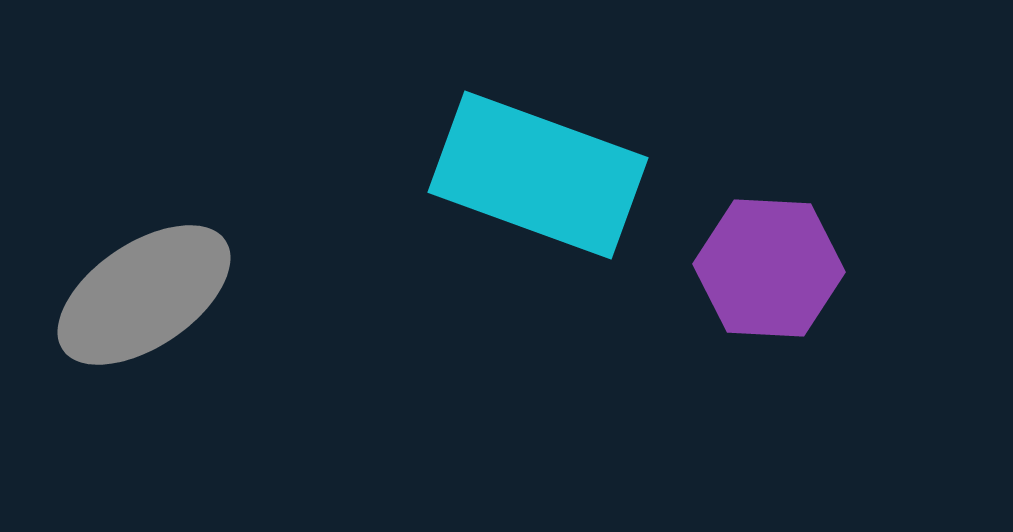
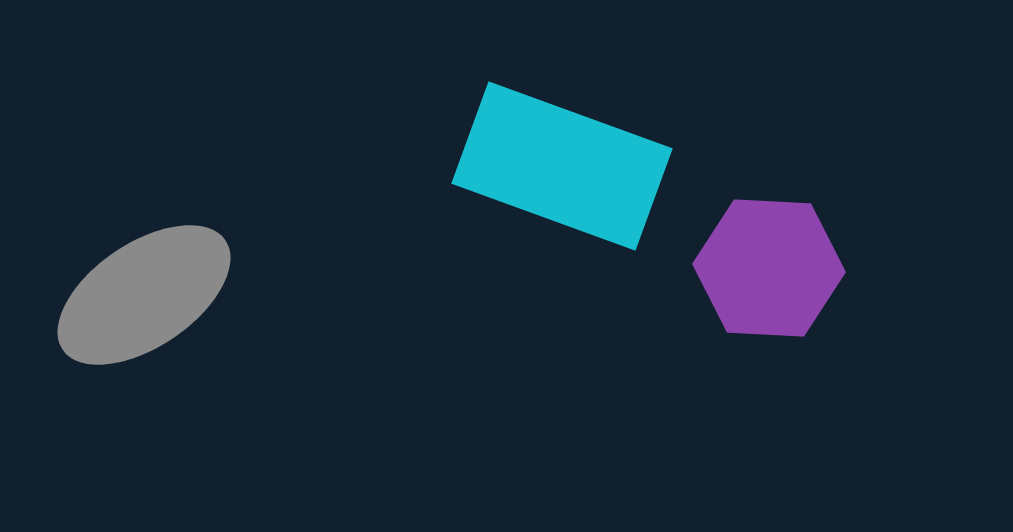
cyan rectangle: moved 24 px right, 9 px up
